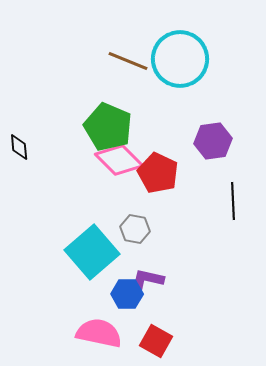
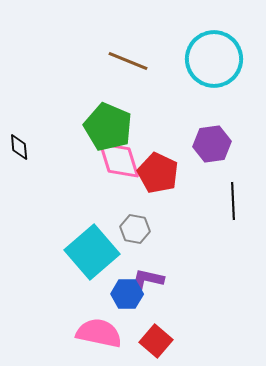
cyan circle: moved 34 px right
purple hexagon: moved 1 px left, 3 px down
pink diamond: rotated 27 degrees clockwise
red square: rotated 12 degrees clockwise
